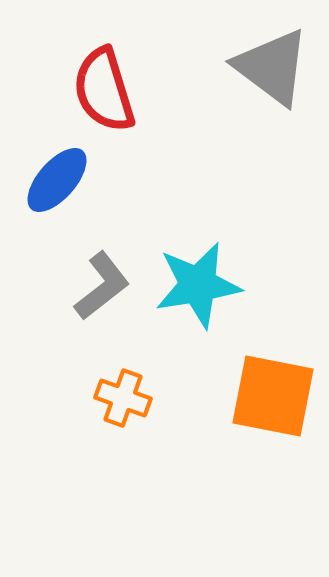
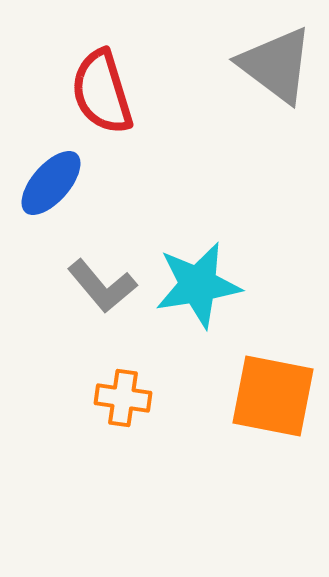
gray triangle: moved 4 px right, 2 px up
red semicircle: moved 2 px left, 2 px down
blue ellipse: moved 6 px left, 3 px down
gray L-shape: rotated 88 degrees clockwise
orange cross: rotated 12 degrees counterclockwise
